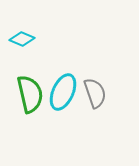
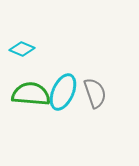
cyan diamond: moved 10 px down
green semicircle: moved 1 px right; rotated 72 degrees counterclockwise
